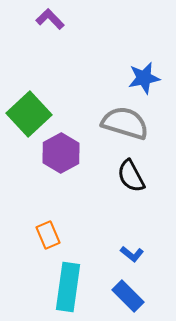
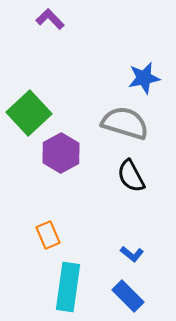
green square: moved 1 px up
